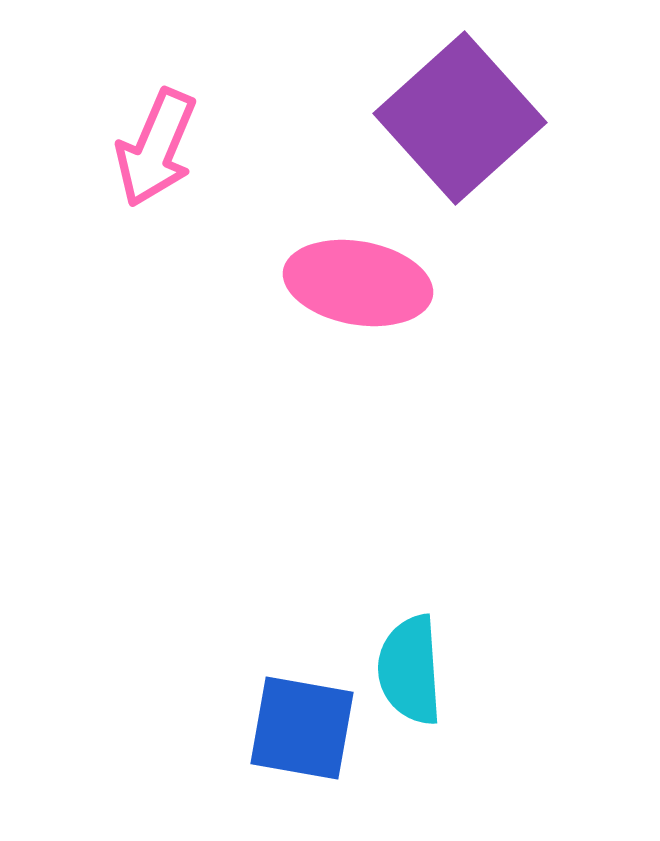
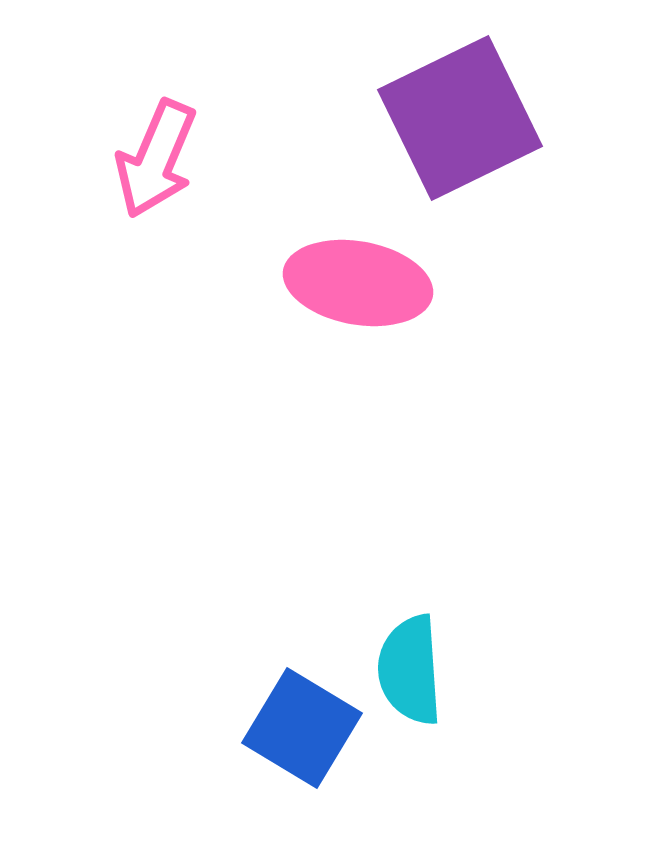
purple square: rotated 16 degrees clockwise
pink arrow: moved 11 px down
blue square: rotated 21 degrees clockwise
